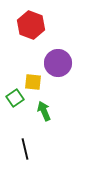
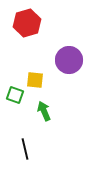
red hexagon: moved 4 px left, 2 px up; rotated 24 degrees clockwise
purple circle: moved 11 px right, 3 px up
yellow square: moved 2 px right, 2 px up
green square: moved 3 px up; rotated 36 degrees counterclockwise
